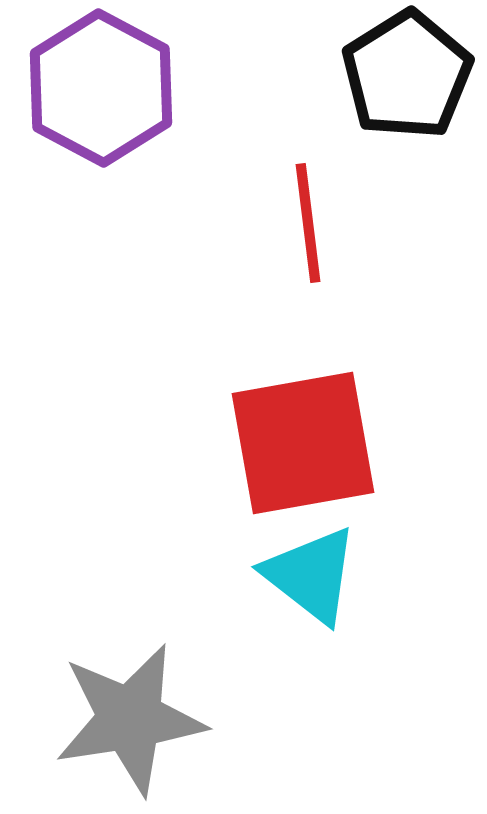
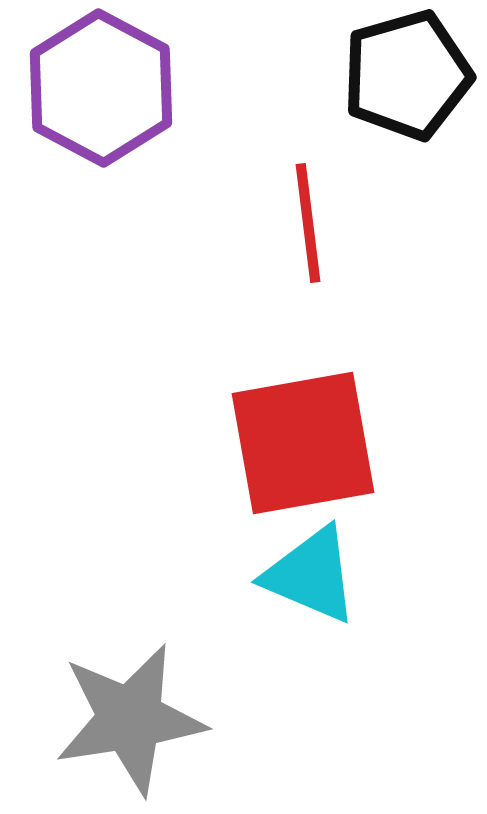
black pentagon: rotated 16 degrees clockwise
cyan triangle: rotated 15 degrees counterclockwise
